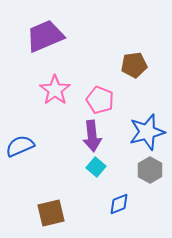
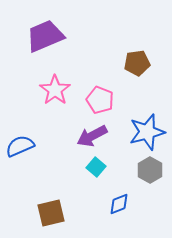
brown pentagon: moved 3 px right, 2 px up
purple arrow: rotated 68 degrees clockwise
